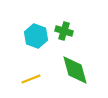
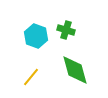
green cross: moved 2 px right, 1 px up
yellow line: moved 2 px up; rotated 30 degrees counterclockwise
